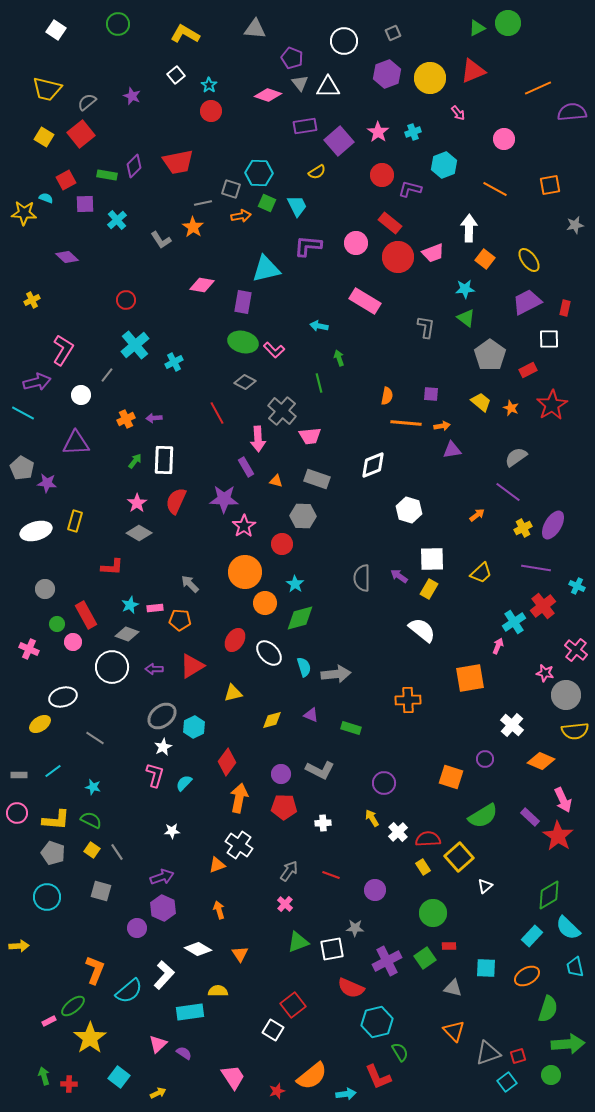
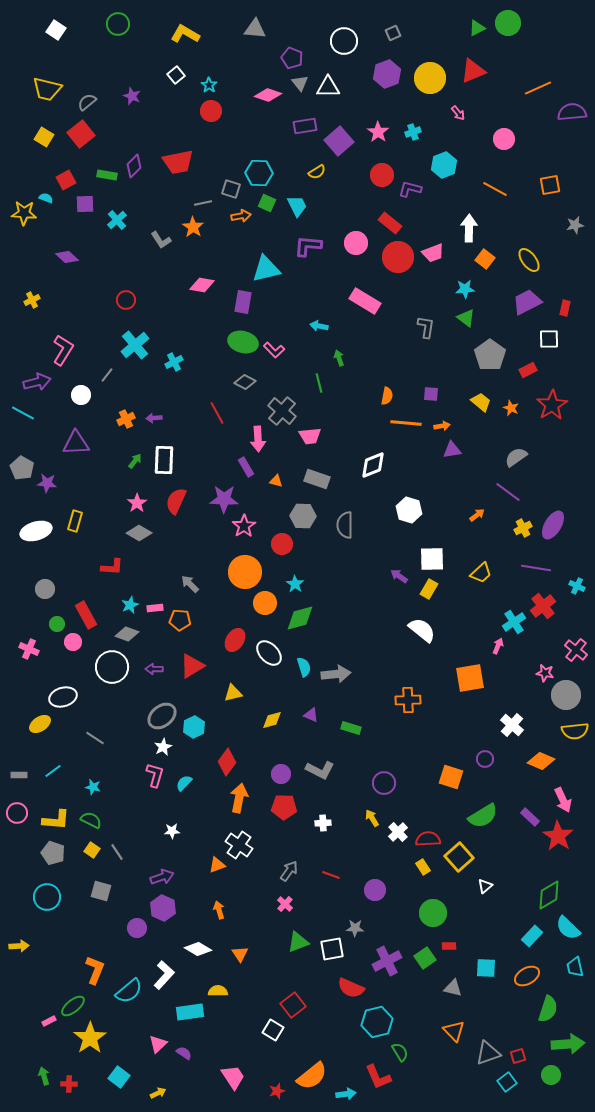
gray semicircle at (362, 578): moved 17 px left, 53 px up
